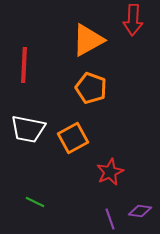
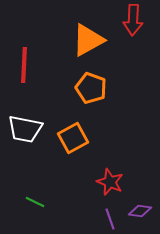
white trapezoid: moved 3 px left
red star: moved 10 px down; rotated 24 degrees counterclockwise
